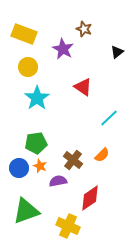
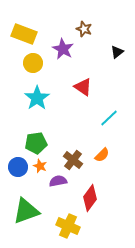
yellow circle: moved 5 px right, 4 px up
blue circle: moved 1 px left, 1 px up
red diamond: rotated 20 degrees counterclockwise
